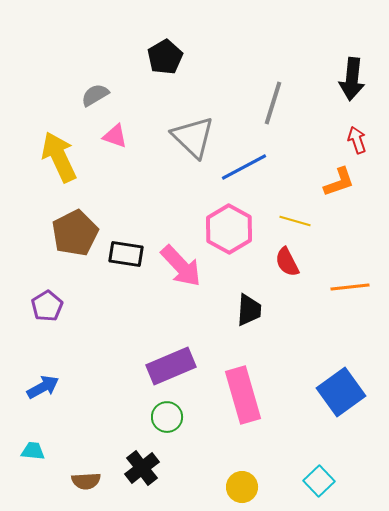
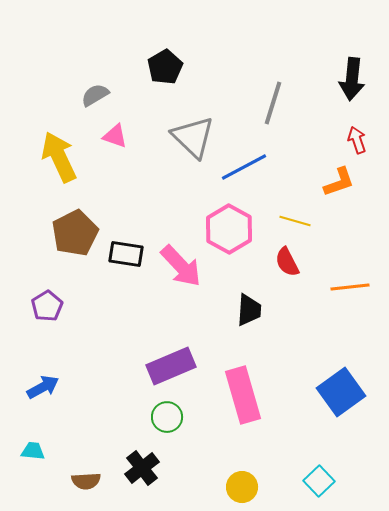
black pentagon: moved 10 px down
